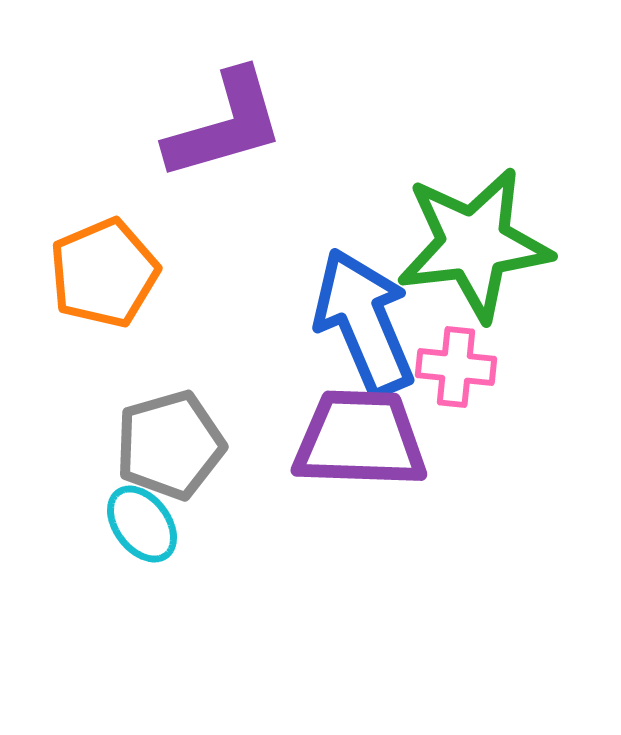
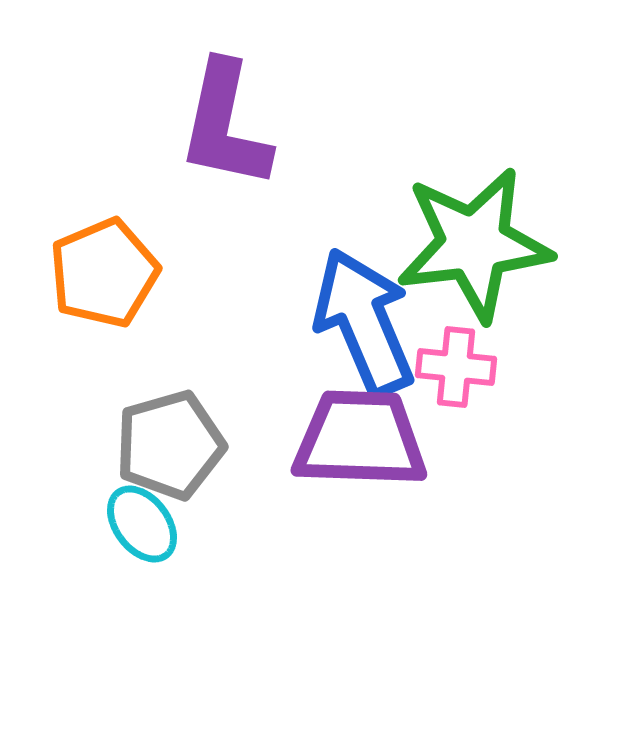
purple L-shape: rotated 118 degrees clockwise
